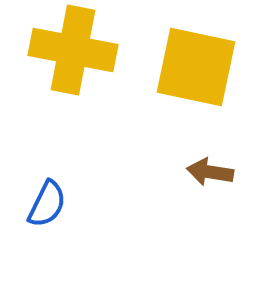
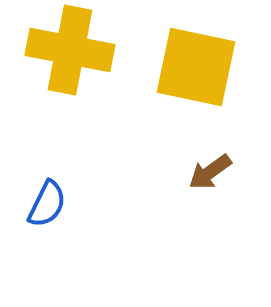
yellow cross: moved 3 px left
brown arrow: rotated 45 degrees counterclockwise
